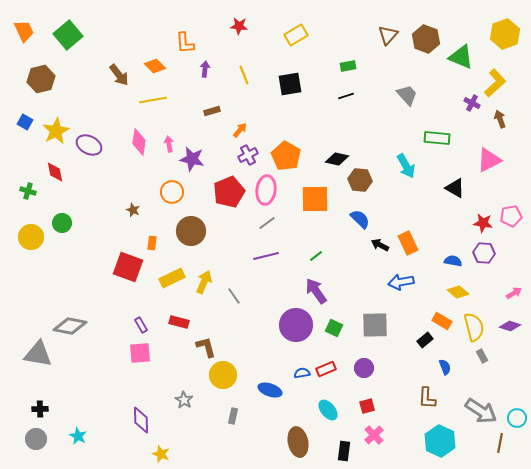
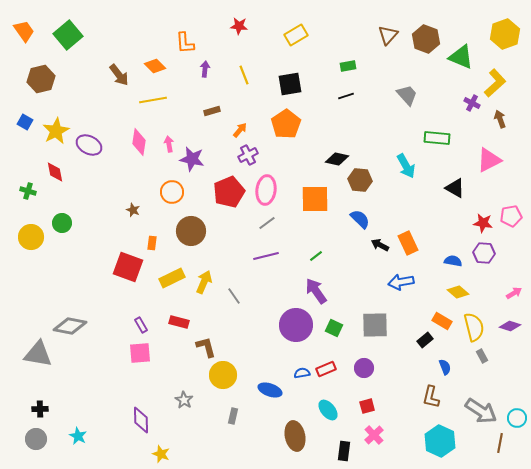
orange trapezoid at (24, 31): rotated 10 degrees counterclockwise
orange pentagon at (286, 156): moved 32 px up; rotated 8 degrees clockwise
brown L-shape at (427, 398): moved 4 px right, 1 px up; rotated 10 degrees clockwise
brown ellipse at (298, 442): moved 3 px left, 6 px up
